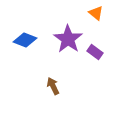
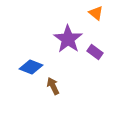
blue diamond: moved 6 px right, 27 px down
